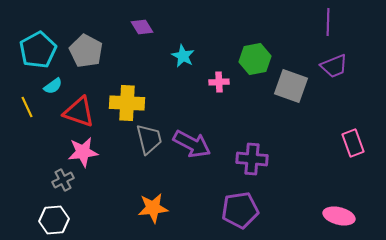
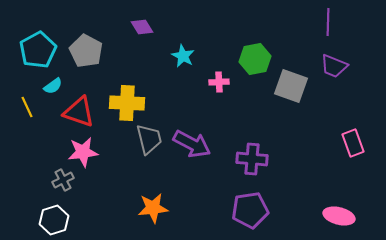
purple trapezoid: rotated 44 degrees clockwise
purple pentagon: moved 10 px right
white hexagon: rotated 12 degrees counterclockwise
